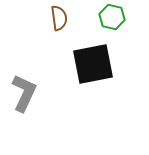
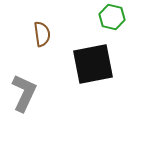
brown semicircle: moved 17 px left, 16 px down
